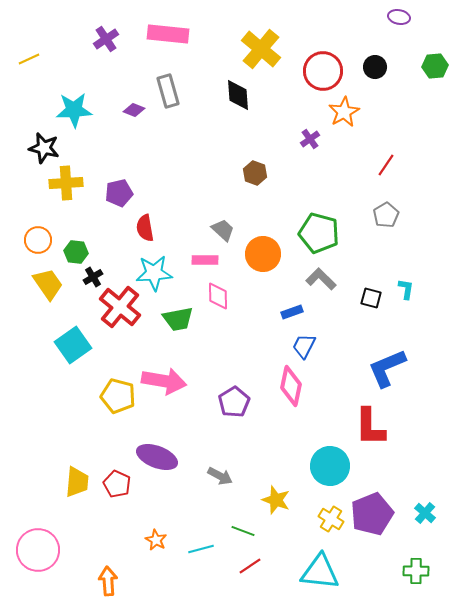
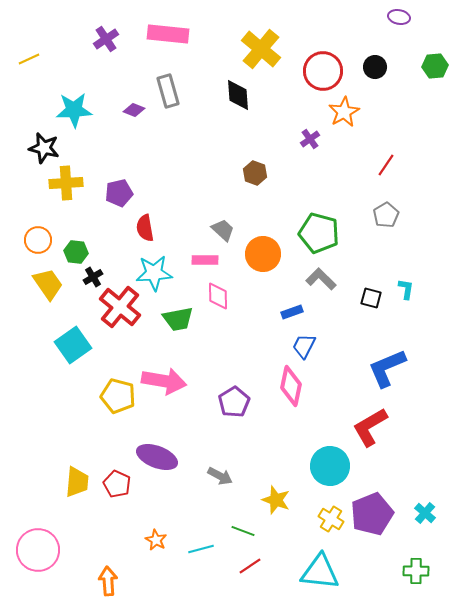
red L-shape at (370, 427): rotated 60 degrees clockwise
